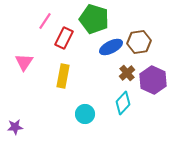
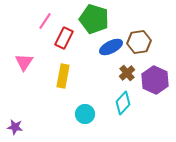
purple hexagon: moved 2 px right
purple star: rotated 14 degrees clockwise
